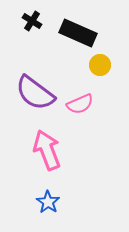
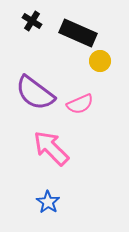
yellow circle: moved 4 px up
pink arrow: moved 4 px right, 2 px up; rotated 24 degrees counterclockwise
